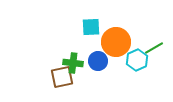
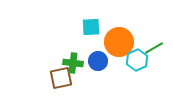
orange circle: moved 3 px right
brown square: moved 1 px left, 1 px down
